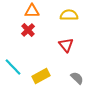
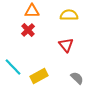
yellow rectangle: moved 2 px left
